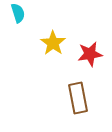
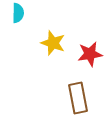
cyan semicircle: rotated 18 degrees clockwise
yellow star: rotated 15 degrees counterclockwise
